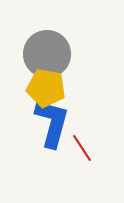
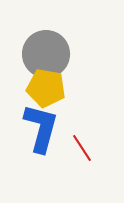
gray circle: moved 1 px left
blue L-shape: moved 11 px left, 5 px down
